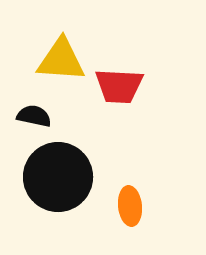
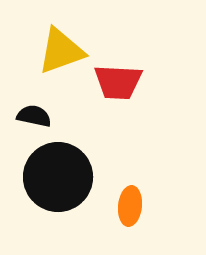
yellow triangle: moved 9 px up; rotated 24 degrees counterclockwise
red trapezoid: moved 1 px left, 4 px up
orange ellipse: rotated 12 degrees clockwise
